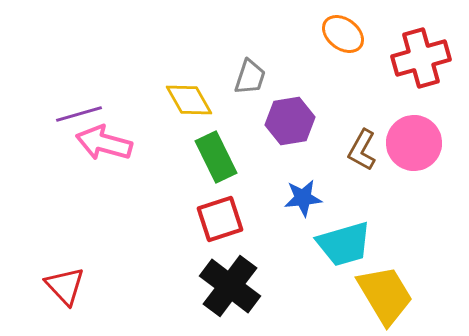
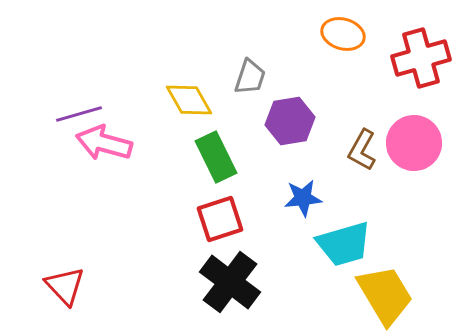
orange ellipse: rotated 21 degrees counterclockwise
black cross: moved 4 px up
